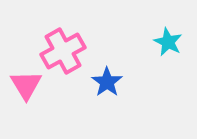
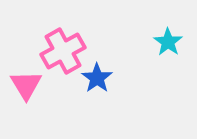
cyan star: rotated 8 degrees clockwise
blue star: moved 10 px left, 4 px up
